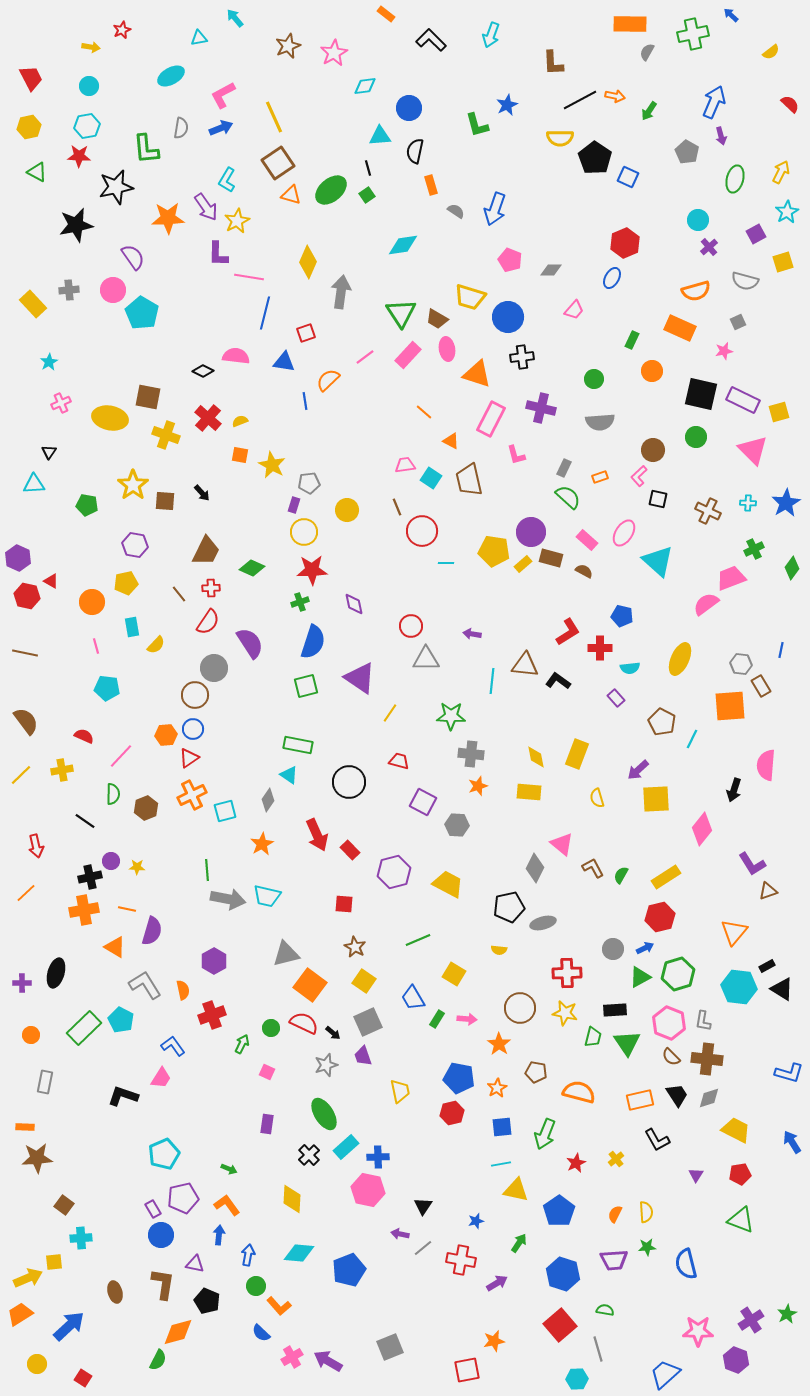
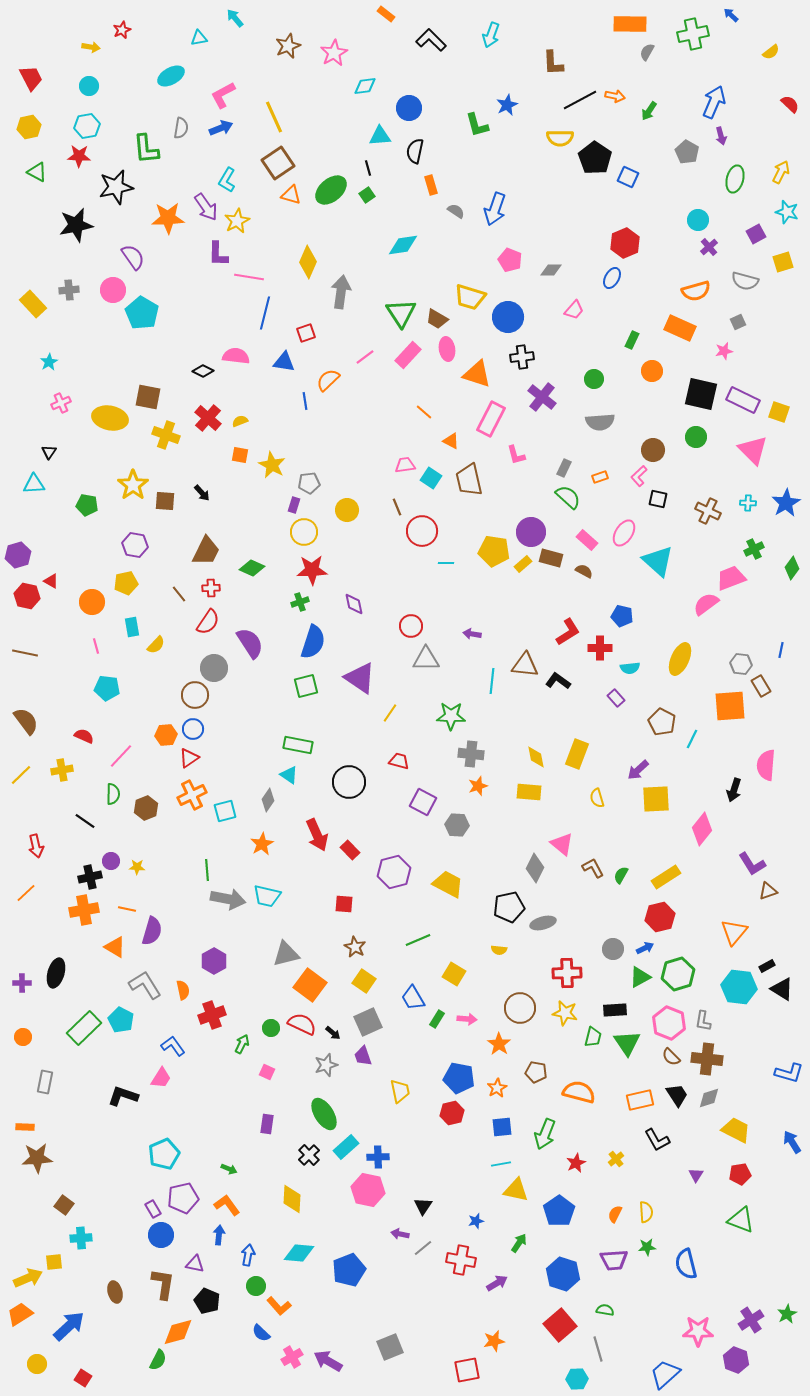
cyan star at (787, 212): rotated 25 degrees counterclockwise
purple cross at (541, 408): moved 1 px right, 11 px up; rotated 24 degrees clockwise
yellow square at (779, 412): rotated 35 degrees clockwise
purple hexagon at (18, 558): moved 3 px up; rotated 20 degrees clockwise
red semicircle at (304, 1023): moved 2 px left, 1 px down
orange circle at (31, 1035): moved 8 px left, 2 px down
